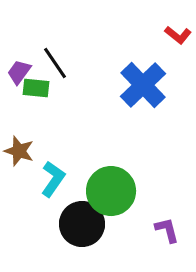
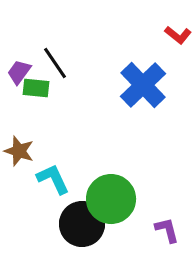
cyan L-shape: rotated 60 degrees counterclockwise
green circle: moved 8 px down
